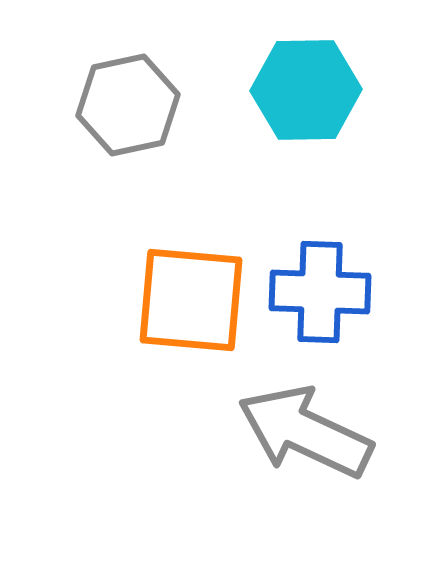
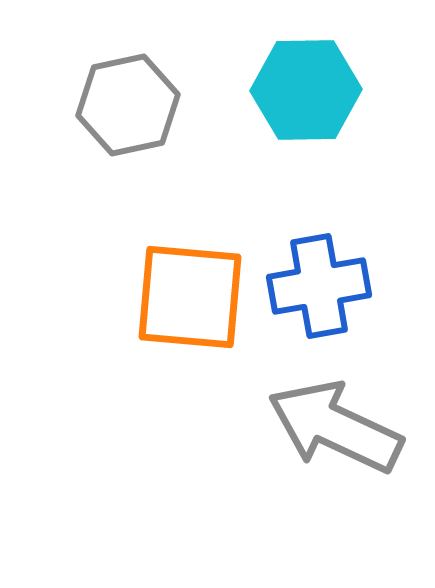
blue cross: moved 1 px left, 6 px up; rotated 12 degrees counterclockwise
orange square: moved 1 px left, 3 px up
gray arrow: moved 30 px right, 5 px up
